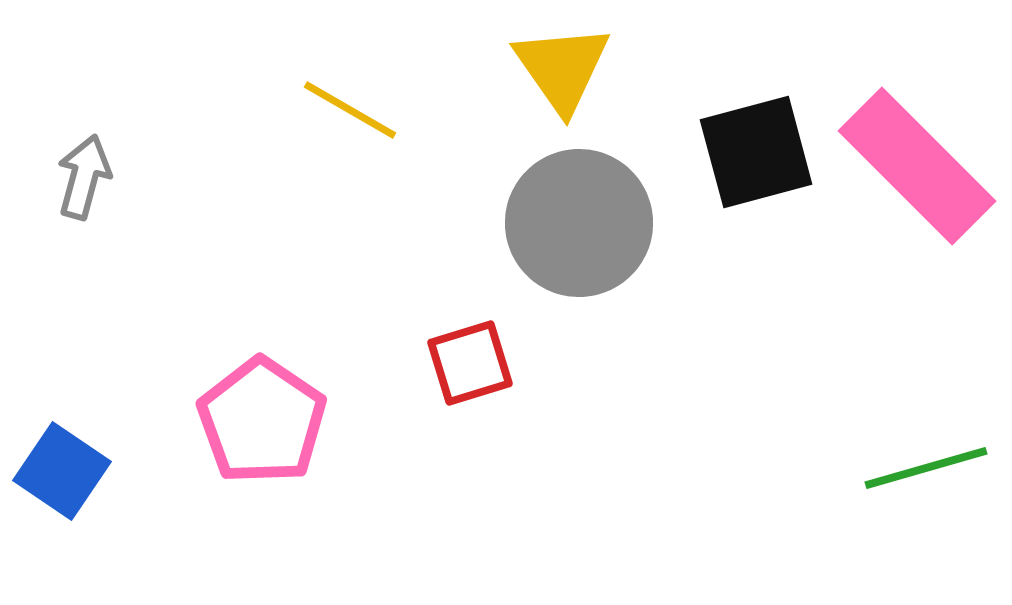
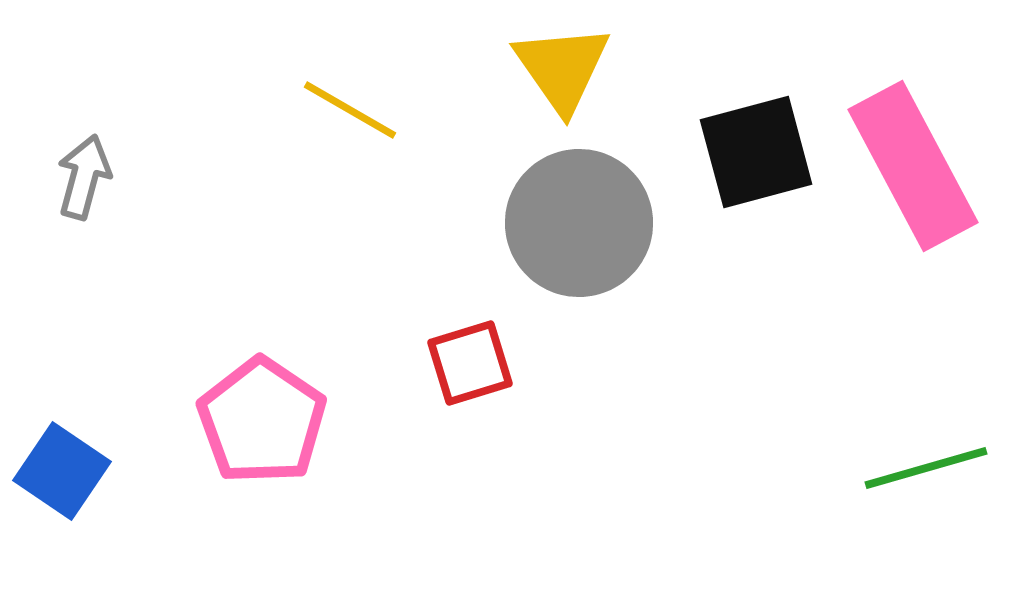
pink rectangle: moved 4 px left; rotated 17 degrees clockwise
